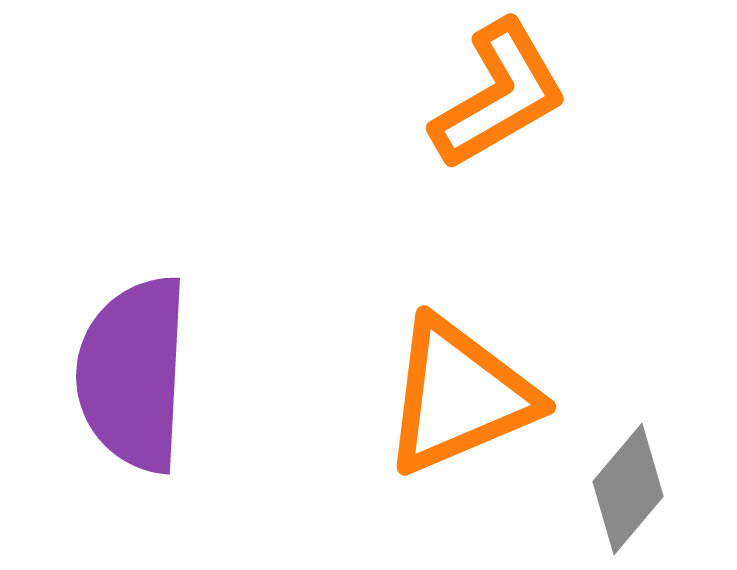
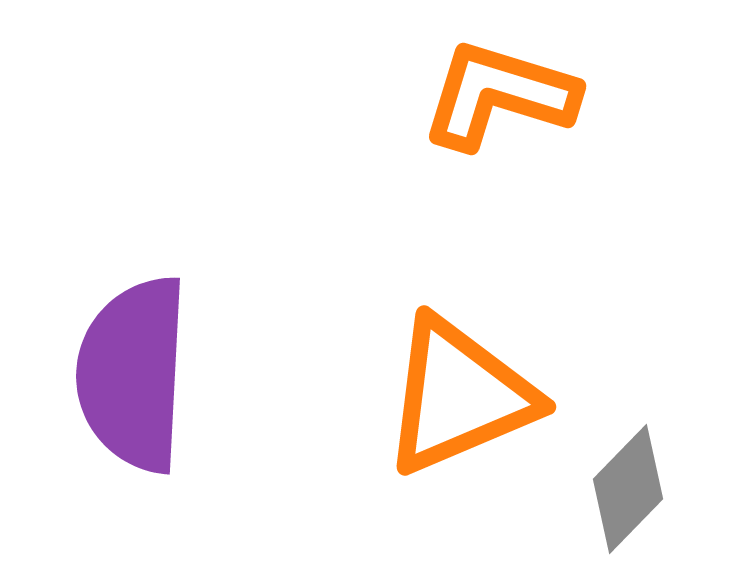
orange L-shape: rotated 133 degrees counterclockwise
gray diamond: rotated 4 degrees clockwise
